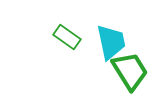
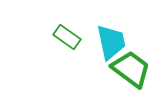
green trapezoid: moved 1 px right, 2 px up; rotated 21 degrees counterclockwise
